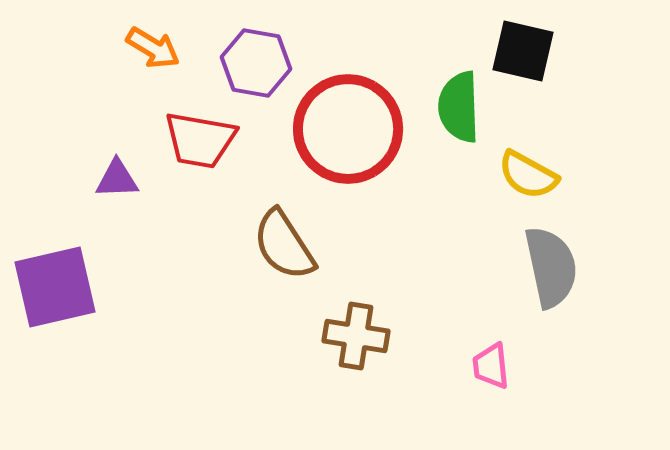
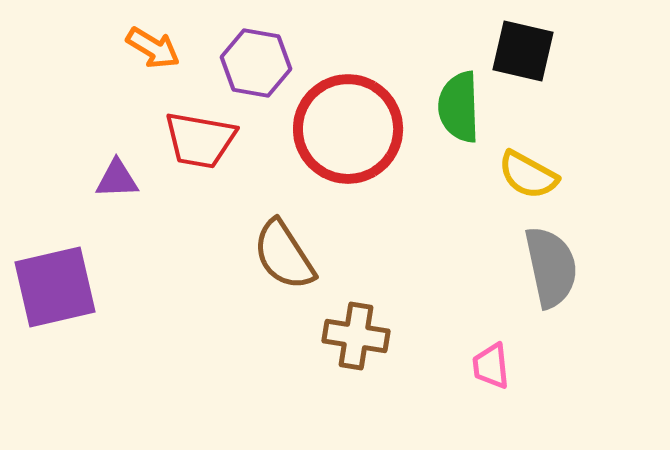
brown semicircle: moved 10 px down
